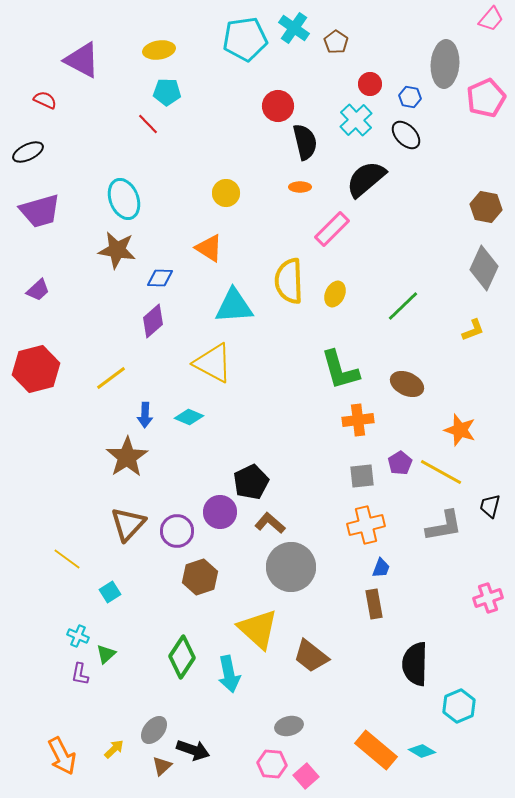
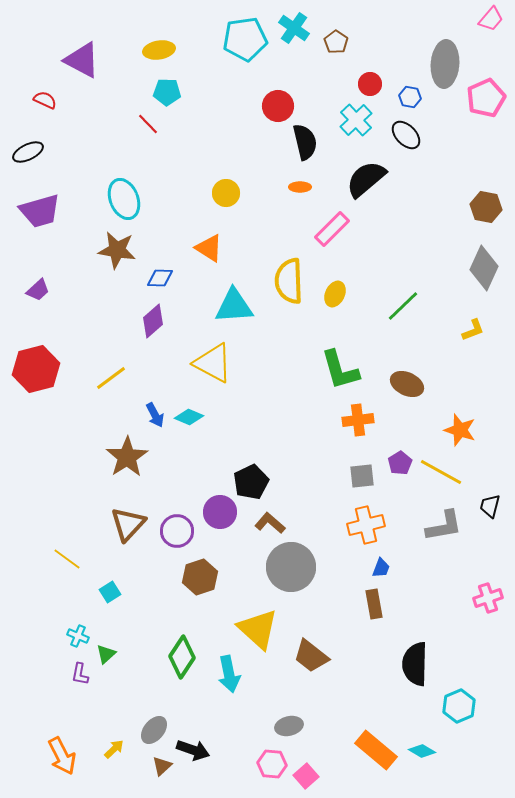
blue arrow at (145, 415): moved 10 px right; rotated 30 degrees counterclockwise
